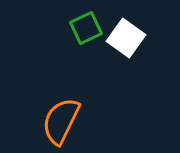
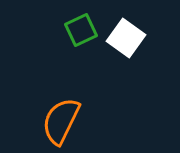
green square: moved 5 px left, 2 px down
